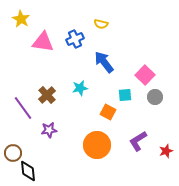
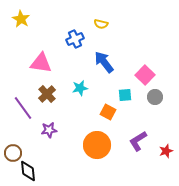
pink triangle: moved 2 px left, 21 px down
brown cross: moved 1 px up
